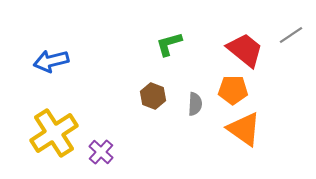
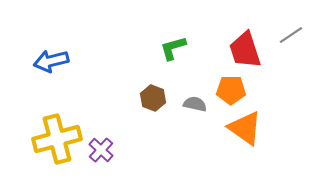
green L-shape: moved 4 px right, 4 px down
red trapezoid: rotated 147 degrees counterclockwise
orange pentagon: moved 2 px left
brown hexagon: moved 2 px down
gray semicircle: rotated 80 degrees counterclockwise
orange triangle: moved 1 px right, 1 px up
yellow cross: moved 3 px right, 6 px down; rotated 18 degrees clockwise
purple cross: moved 2 px up
